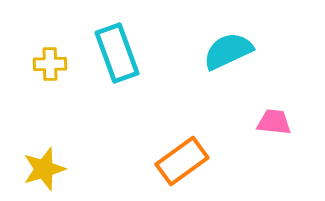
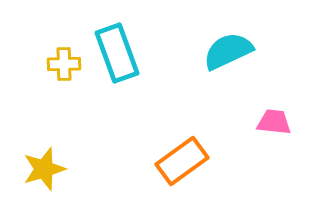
yellow cross: moved 14 px right
